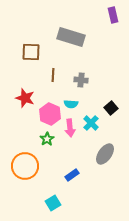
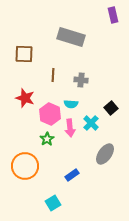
brown square: moved 7 px left, 2 px down
